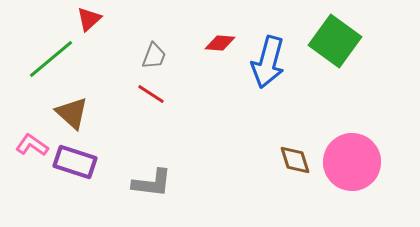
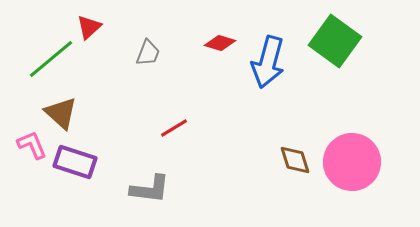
red triangle: moved 8 px down
red diamond: rotated 12 degrees clockwise
gray trapezoid: moved 6 px left, 3 px up
red line: moved 23 px right, 34 px down; rotated 64 degrees counterclockwise
brown triangle: moved 11 px left
pink L-shape: rotated 32 degrees clockwise
gray L-shape: moved 2 px left, 6 px down
